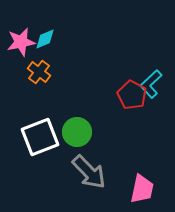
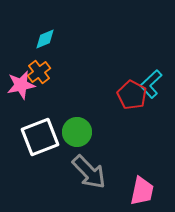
pink star: moved 43 px down
orange cross: rotated 15 degrees clockwise
pink trapezoid: moved 2 px down
